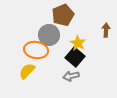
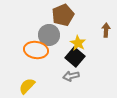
yellow semicircle: moved 15 px down
